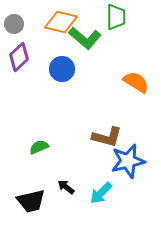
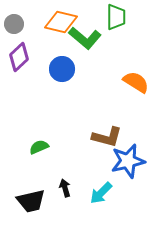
black arrow: moved 1 px left, 1 px down; rotated 36 degrees clockwise
